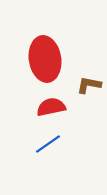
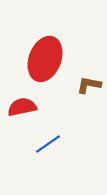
red ellipse: rotated 30 degrees clockwise
red semicircle: moved 29 px left
